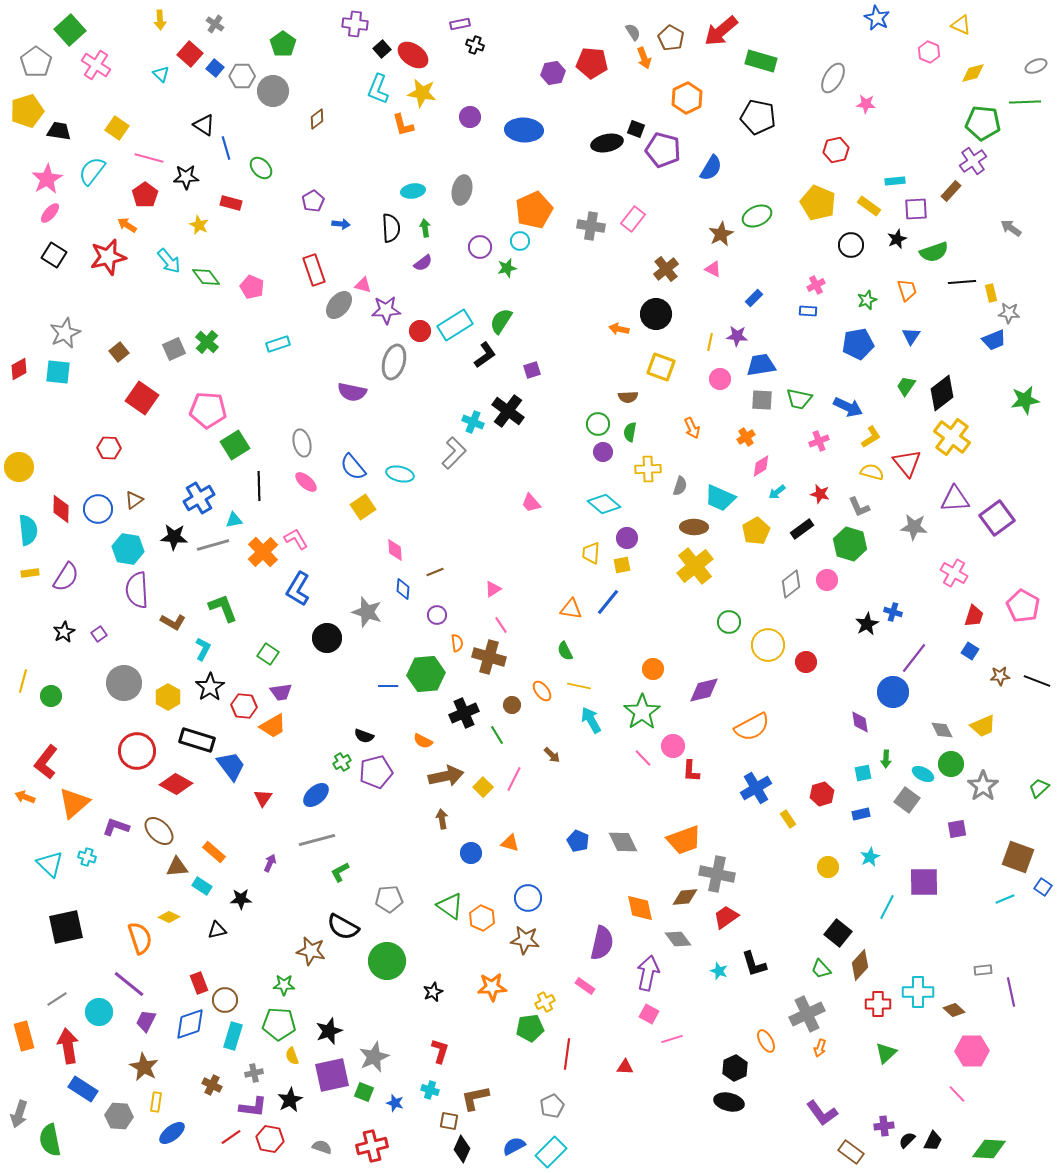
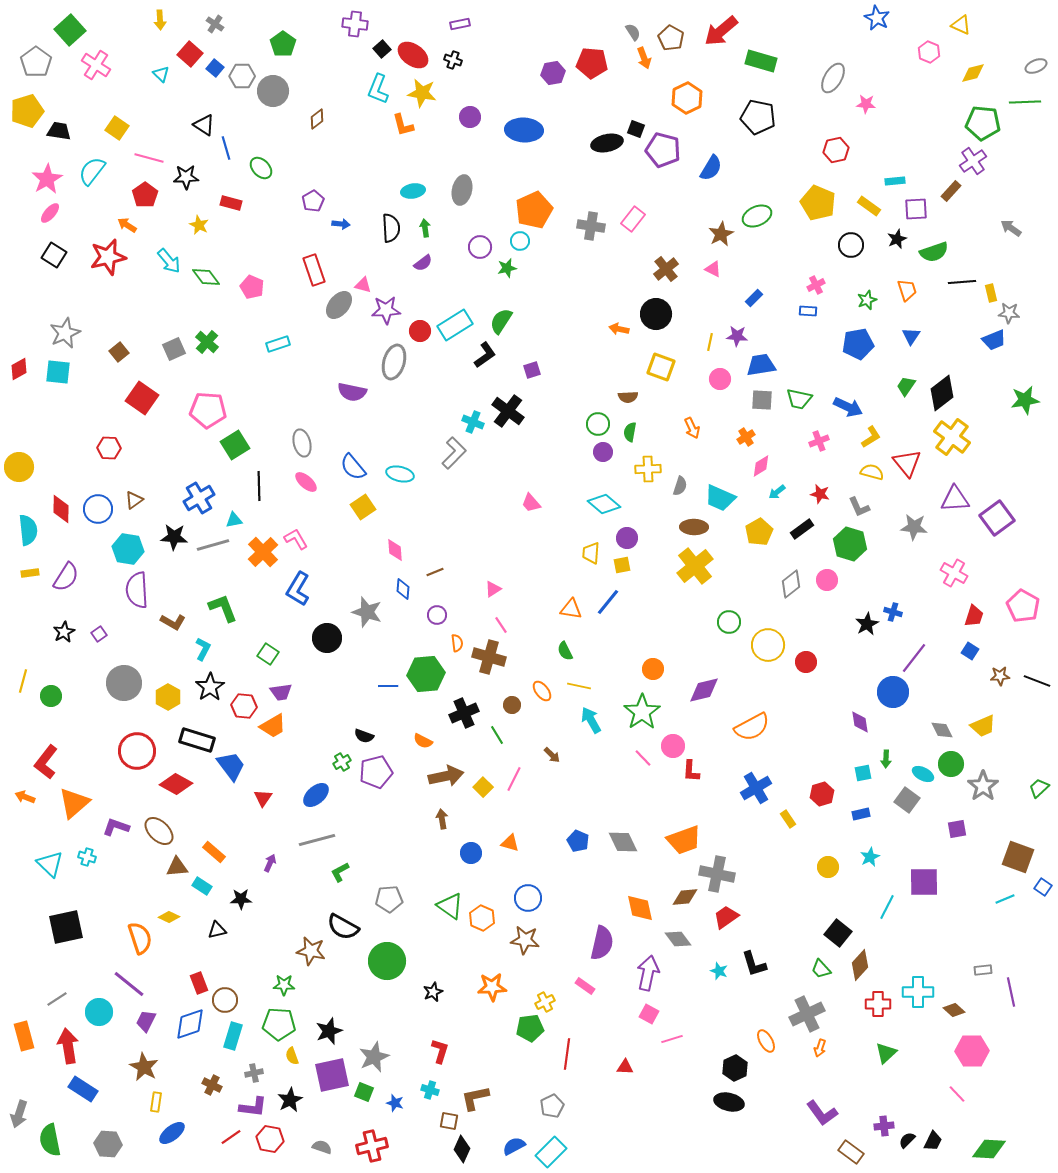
black cross at (475, 45): moved 22 px left, 15 px down
yellow pentagon at (756, 531): moved 3 px right, 1 px down
gray hexagon at (119, 1116): moved 11 px left, 28 px down
